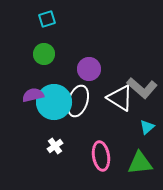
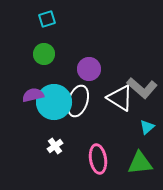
pink ellipse: moved 3 px left, 3 px down
